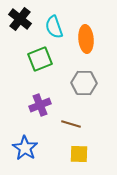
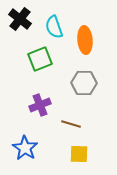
orange ellipse: moved 1 px left, 1 px down
